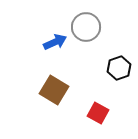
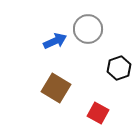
gray circle: moved 2 px right, 2 px down
blue arrow: moved 1 px up
brown square: moved 2 px right, 2 px up
